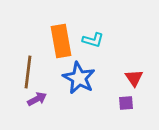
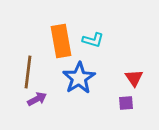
blue star: rotated 12 degrees clockwise
